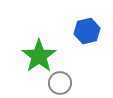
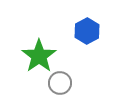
blue hexagon: rotated 15 degrees counterclockwise
